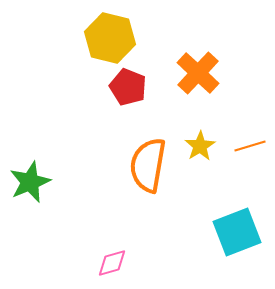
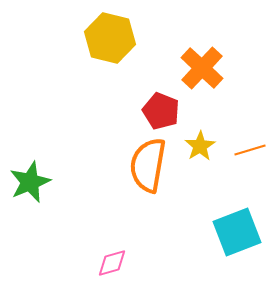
orange cross: moved 4 px right, 5 px up
red pentagon: moved 33 px right, 24 px down
orange line: moved 4 px down
